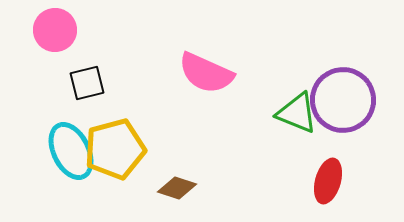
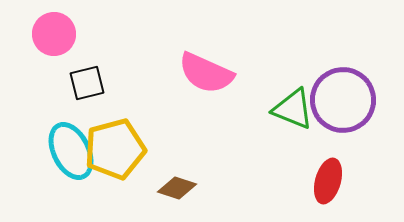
pink circle: moved 1 px left, 4 px down
green triangle: moved 4 px left, 4 px up
